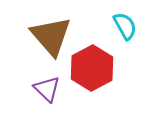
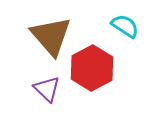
cyan semicircle: rotated 28 degrees counterclockwise
